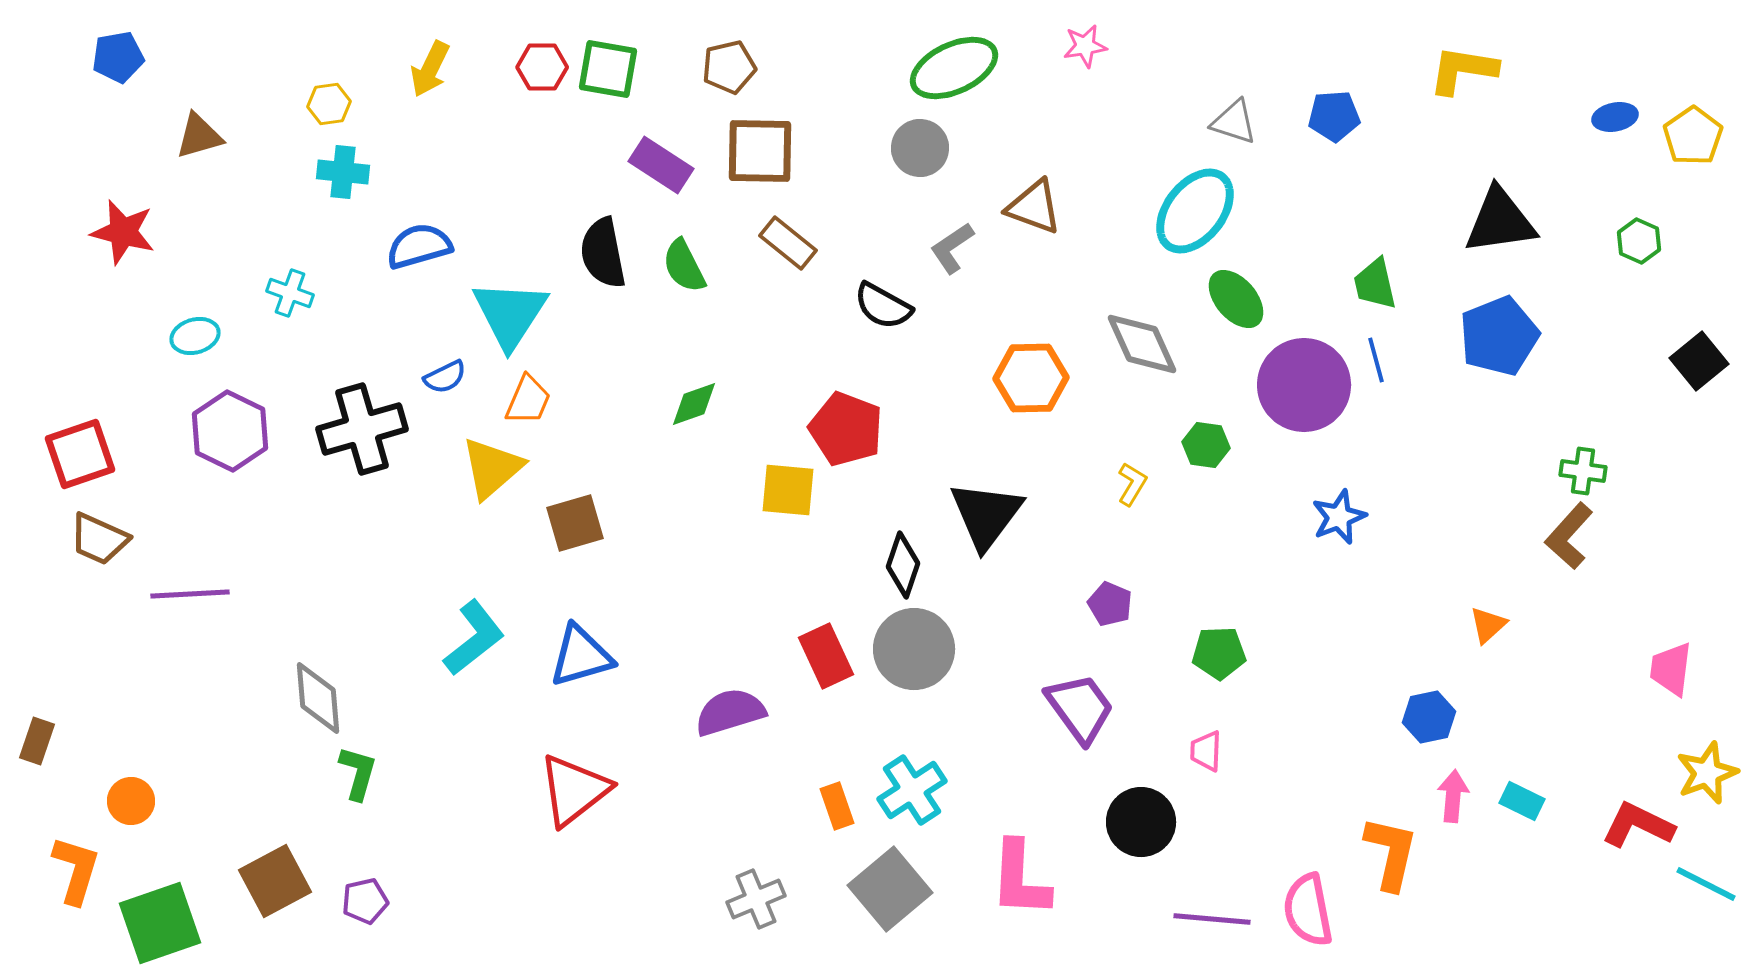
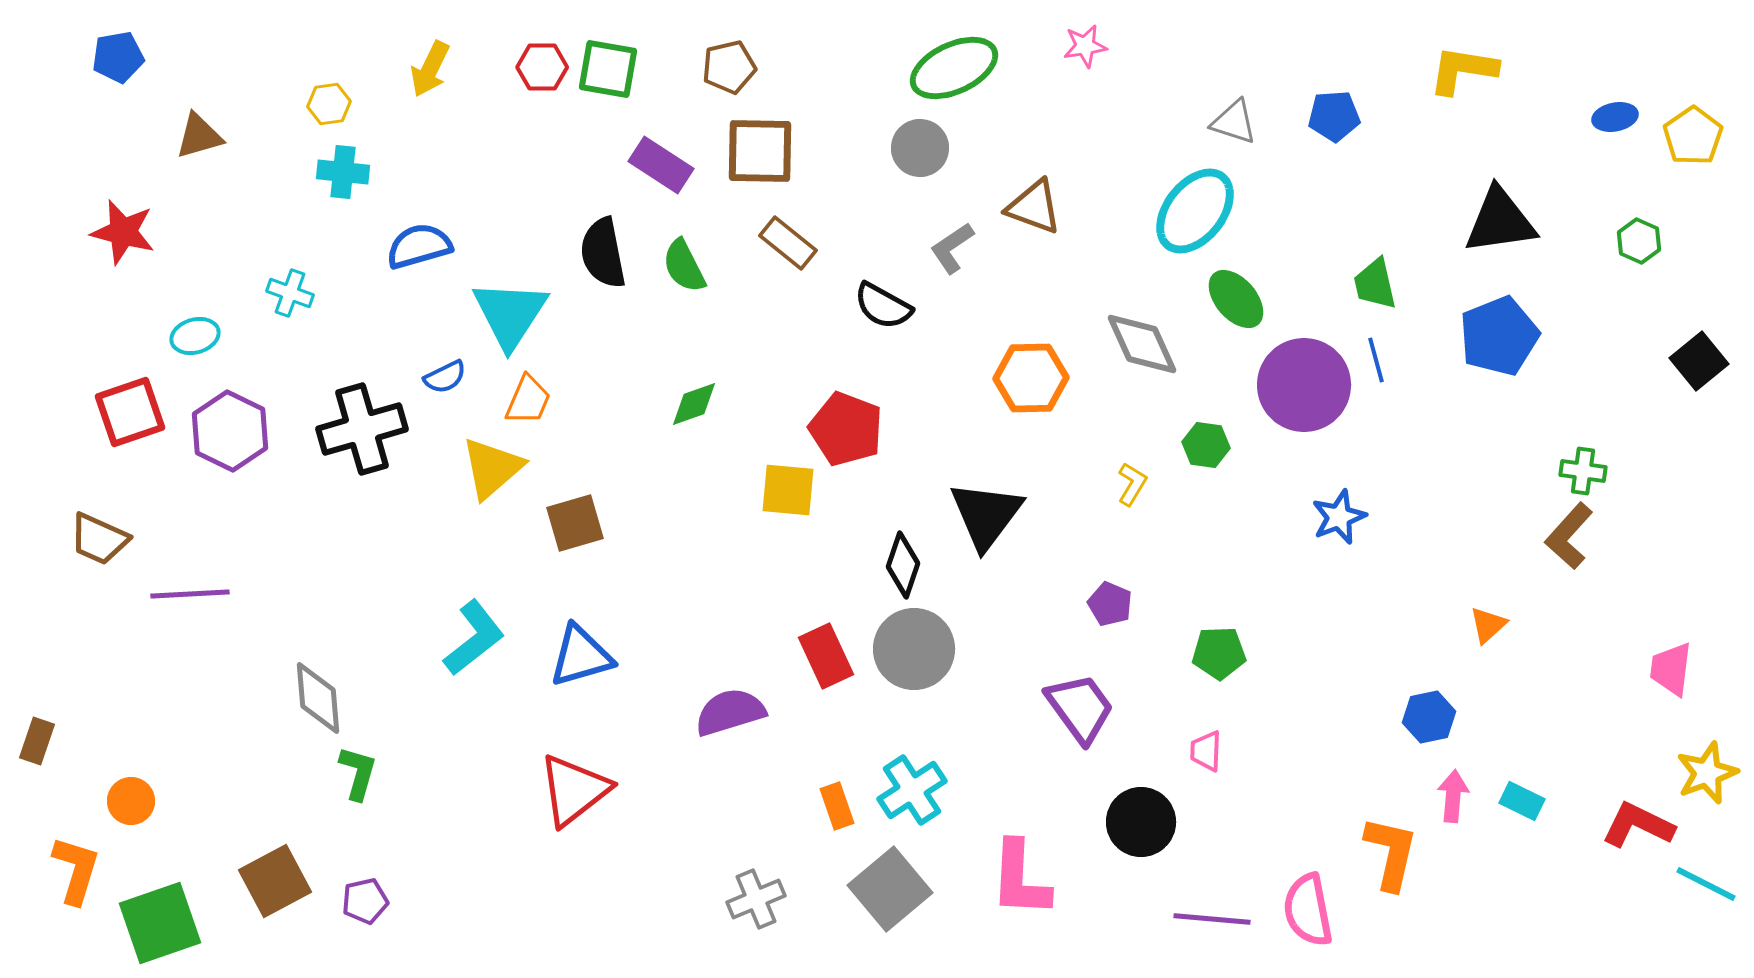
red square at (80, 454): moved 50 px right, 42 px up
